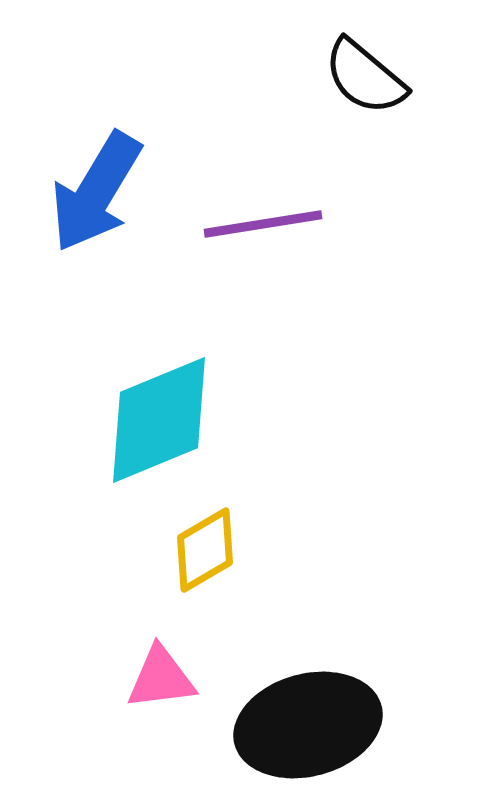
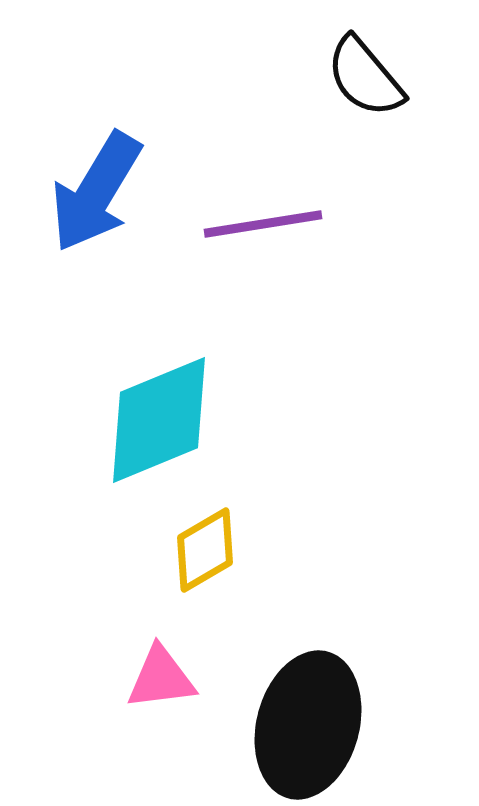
black semicircle: rotated 10 degrees clockwise
black ellipse: rotated 60 degrees counterclockwise
